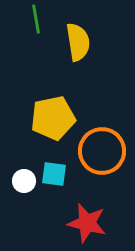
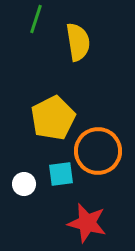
green line: rotated 28 degrees clockwise
yellow pentagon: rotated 15 degrees counterclockwise
orange circle: moved 4 px left
cyan square: moved 7 px right; rotated 16 degrees counterclockwise
white circle: moved 3 px down
